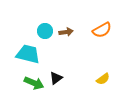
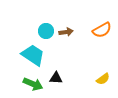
cyan circle: moved 1 px right
cyan trapezoid: moved 5 px right, 1 px down; rotated 20 degrees clockwise
black triangle: rotated 40 degrees clockwise
green arrow: moved 1 px left, 1 px down
